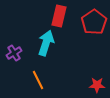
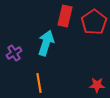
red rectangle: moved 6 px right
orange line: moved 1 px right, 3 px down; rotated 18 degrees clockwise
